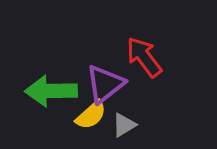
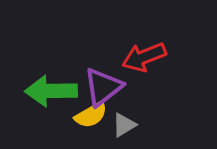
red arrow: rotated 75 degrees counterclockwise
purple triangle: moved 2 px left, 3 px down
yellow semicircle: rotated 12 degrees clockwise
